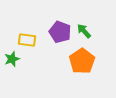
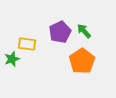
purple pentagon: rotated 25 degrees clockwise
yellow rectangle: moved 4 px down
